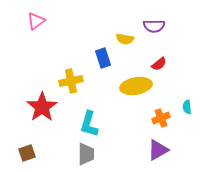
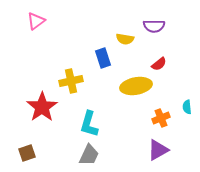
gray trapezoid: moved 3 px right, 1 px down; rotated 25 degrees clockwise
